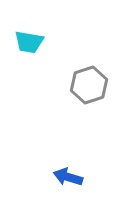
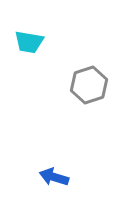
blue arrow: moved 14 px left
